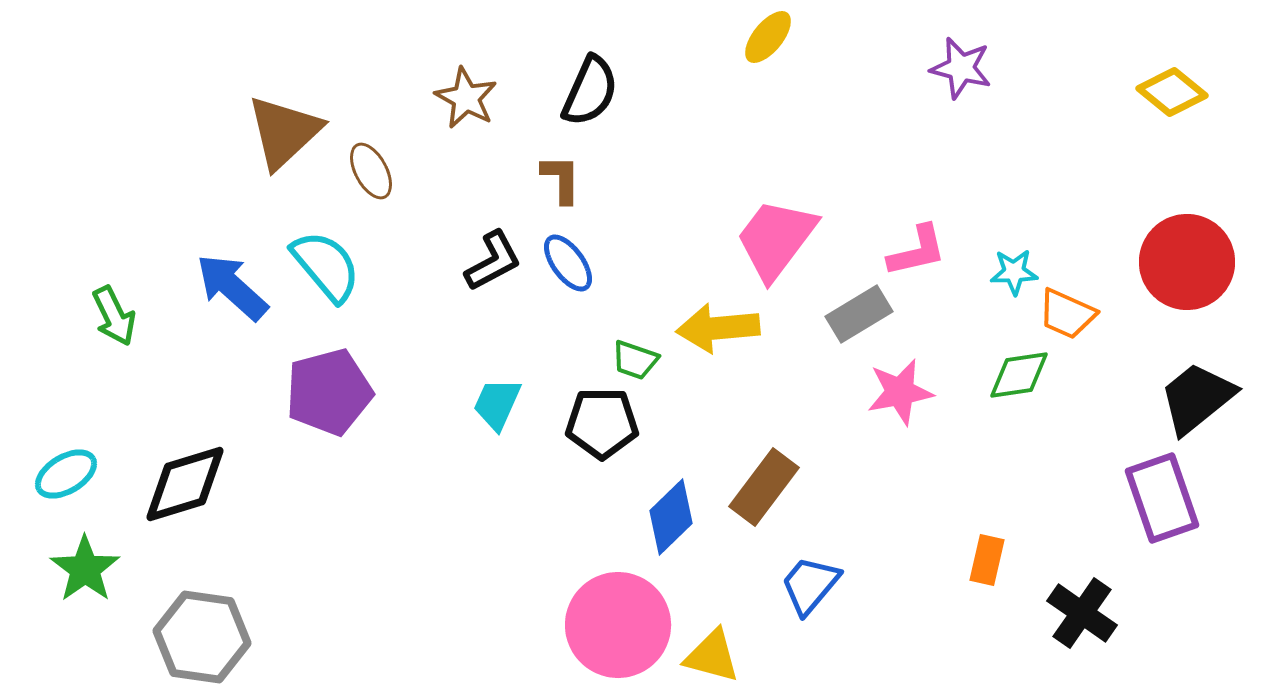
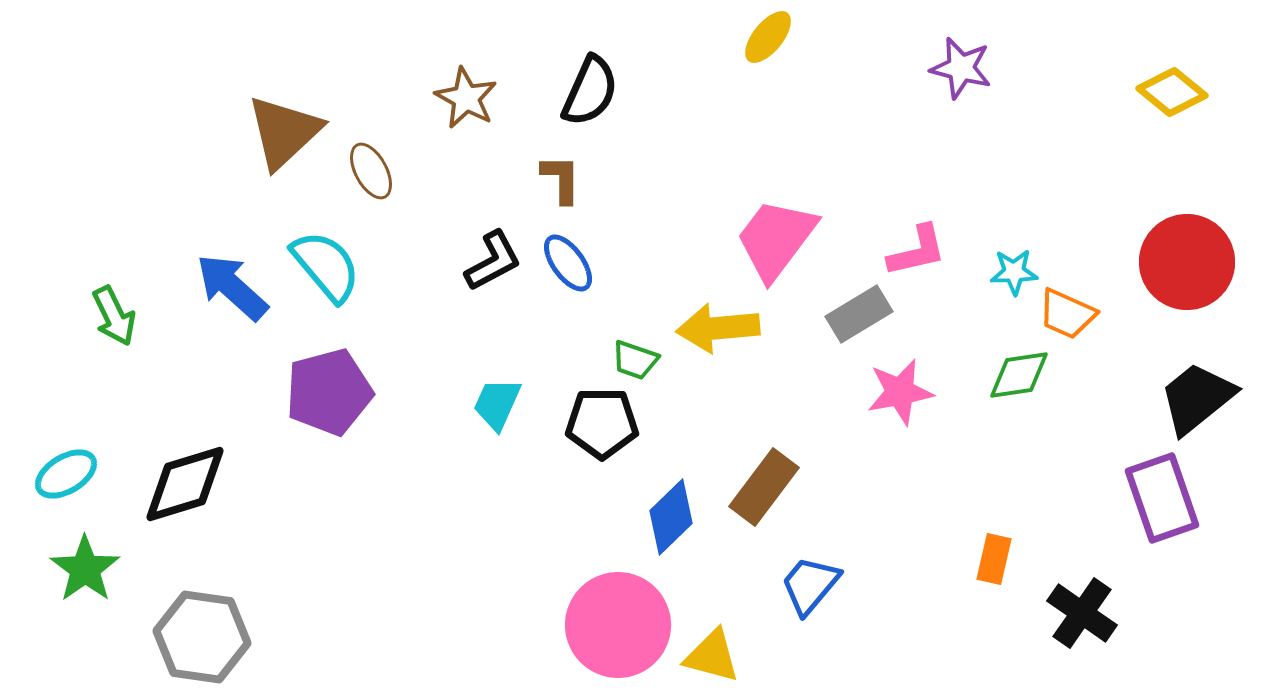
orange rectangle: moved 7 px right, 1 px up
